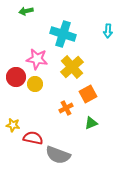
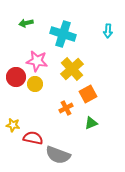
green arrow: moved 12 px down
pink star: moved 2 px down
yellow cross: moved 2 px down
